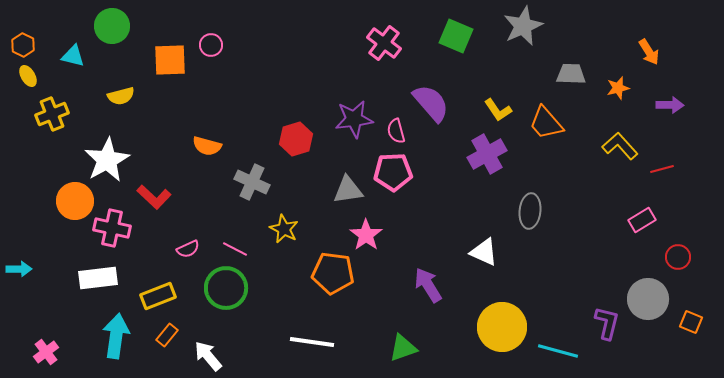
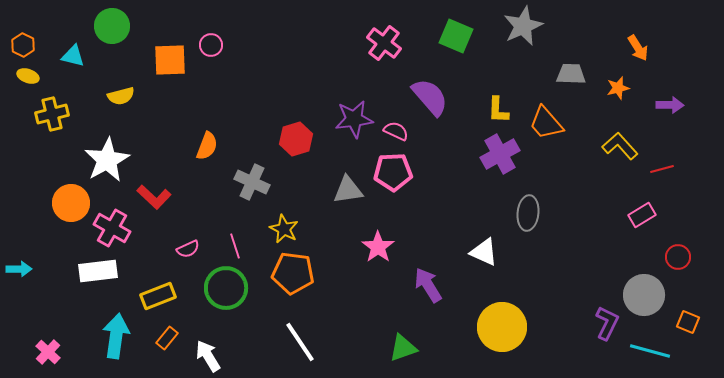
orange arrow at (649, 52): moved 11 px left, 4 px up
yellow ellipse at (28, 76): rotated 40 degrees counterclockwise
purple semicircle at (431, 103): moved 1 px left, 6 px up
yellow L-shape at (498, 110): rotated 36 degrees clockwise
yellow cross at (52, 114): rotated 8 degrees clockwise
pink semicircle at (396, 131): rotated 130 degrees clockwise
orange semicircle at (207, 146): rotated 84 degrees counterclockwise
purple cross at (487, 154): moved 13 px right
orange circle at (75, 201): moved 4 px left, 2 px down
gray ellipse at (530, 211): moved 2 px left, 2 px down
pink rectangle at (642, 220): moved 5 px up
pink cross at (112, 228): rotated 18 degrees clockwise
pink star at (366, 235): moved 12 px right, 12 px down
pink line at (235, 249): moved 3 px up; rotated 45 degrees clockwise
orange pentagon at (333, 273): moved 40 px left
white rectangle at (98, 278): moved 7 px up
gray circle at (648, 299): moved 4 px left, 4 px up
orange square at (691, 322): moved 3 px left
purple L-shape at (607, 323): rotated 12 degrees clockwise
orange rectangle at (167, 335): moved 3 px down
white line at (312, 342): moved 12 px left; rotated 48 degrees clockwise
cyan line at (558, 351): moved 92 px right
pink cross at (46, 352): moved 2 px right; rotated 10 degrees counterclockwise
white arrow at (208, 356): rotated 8 degrees clockwise
